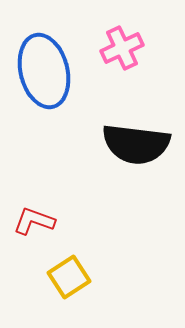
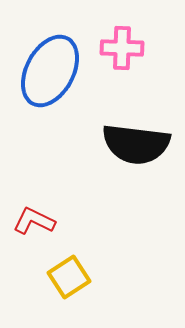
pink cross: rotated 27 degrees clockwise
blue ellipse: moved 6 px right; rotated 42 degrees clockwise
red L-shape: rotated 6 degrees clockwise
